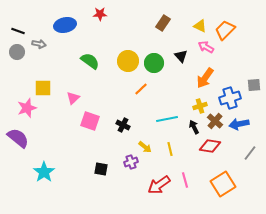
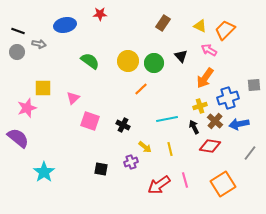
pink arrow: moved 3 px right, 3 px down
blue cross: moved 2 px left
